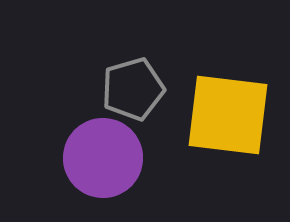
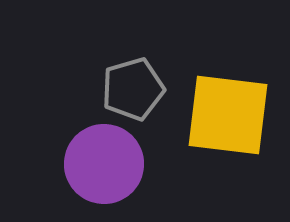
purple circle: moved 1 px right, 6 px down
